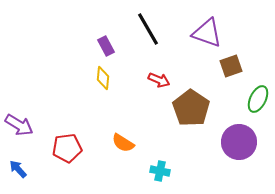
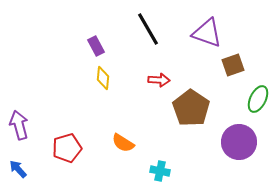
purple rectangle: moved 10 px left
brown square: moved 2 px right, 1 px up
red arrow: rotated 20 degrees counterclockwise
purple arrow: rotated 136 degrees counterclockwise
red pentagon: rotated 8 degrees counterclockwise
